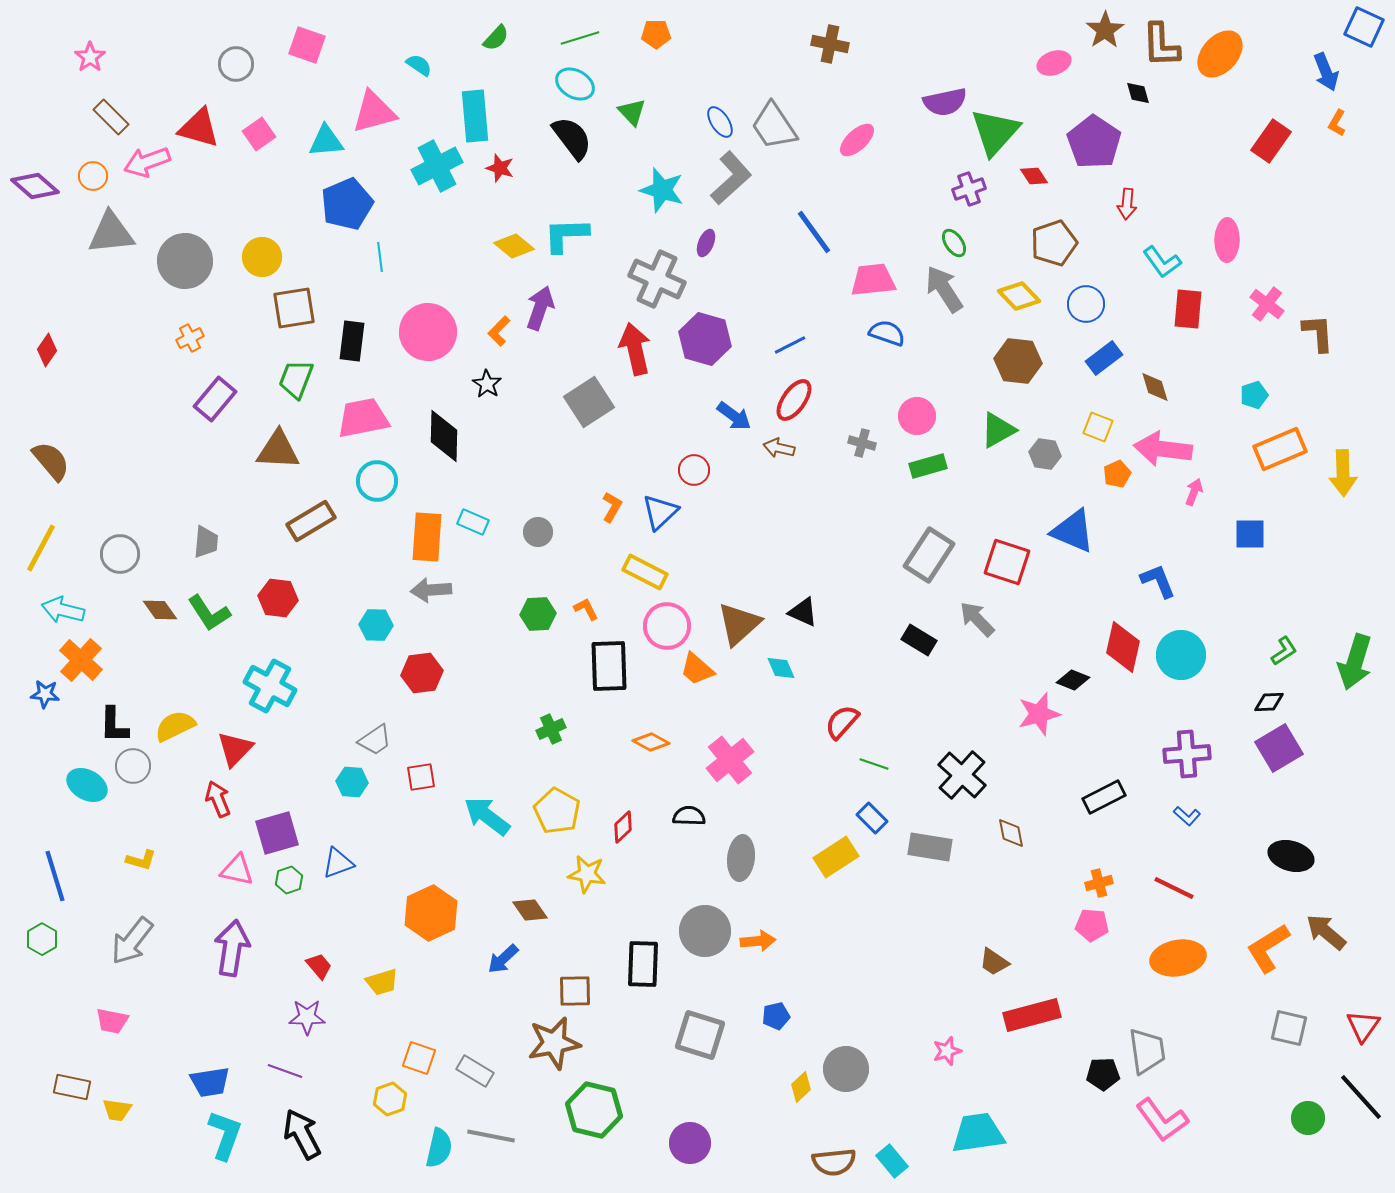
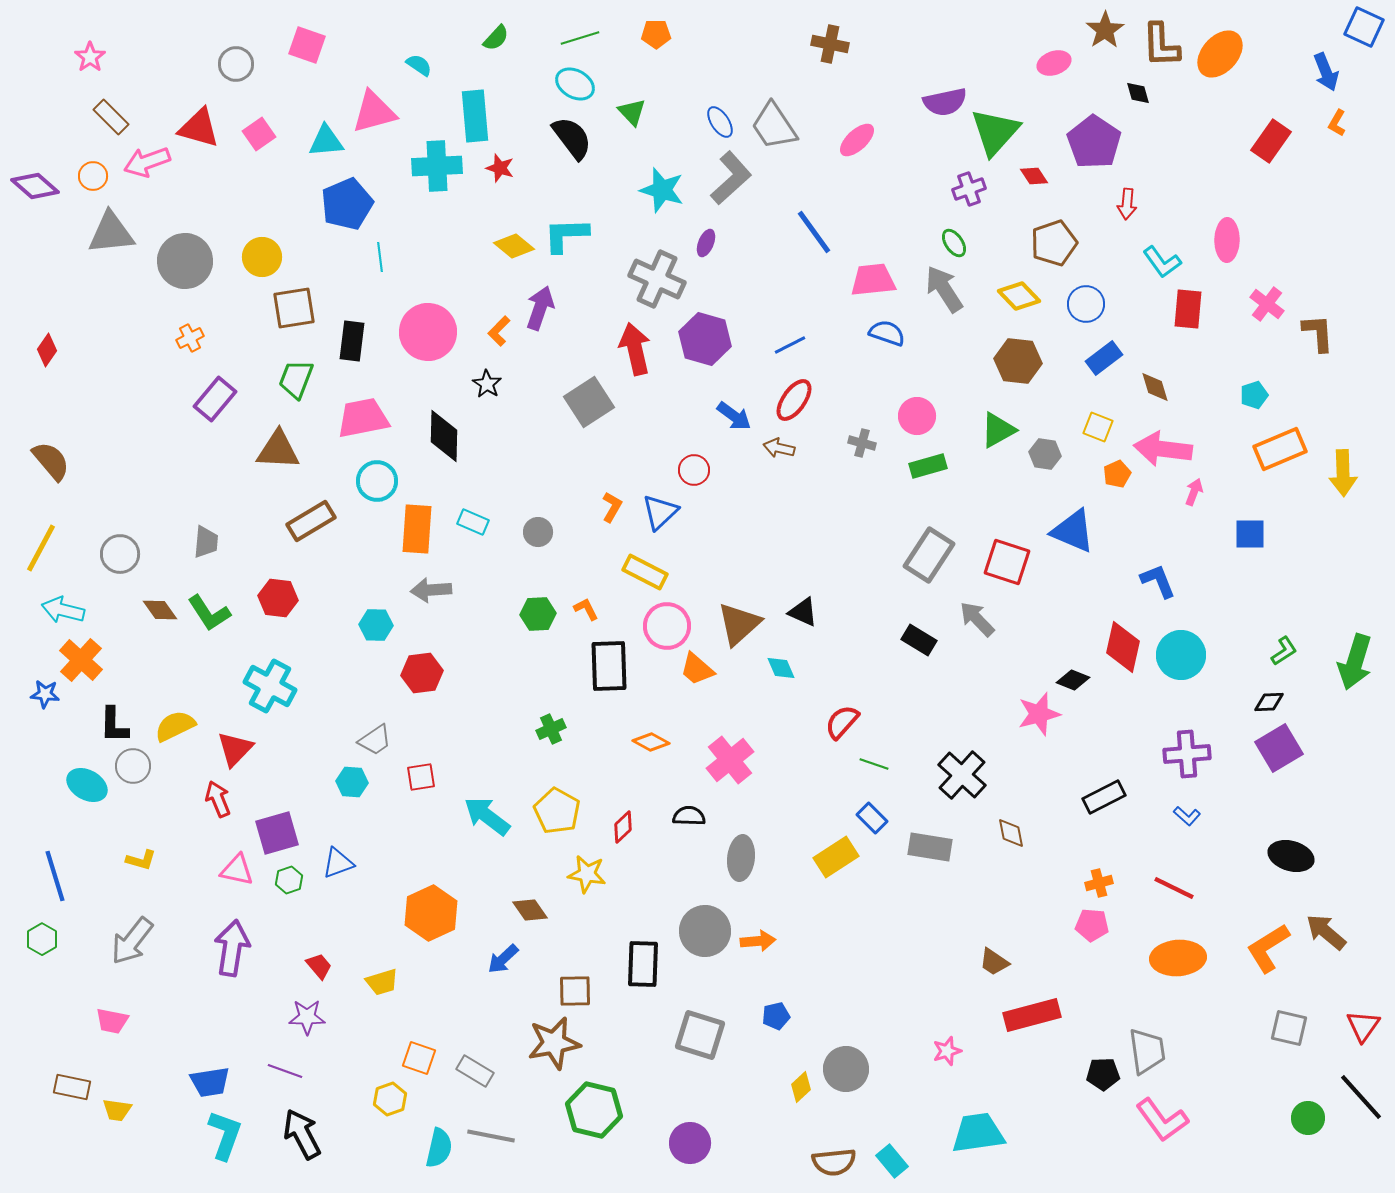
cyan cross at (437, 166): rotated 24 degrees clockwise
orange rectangle at (427, 537): moved 10 px left, 8 px up
orange ellipse at (1178, 958): rotated 6 degrees clockwise
